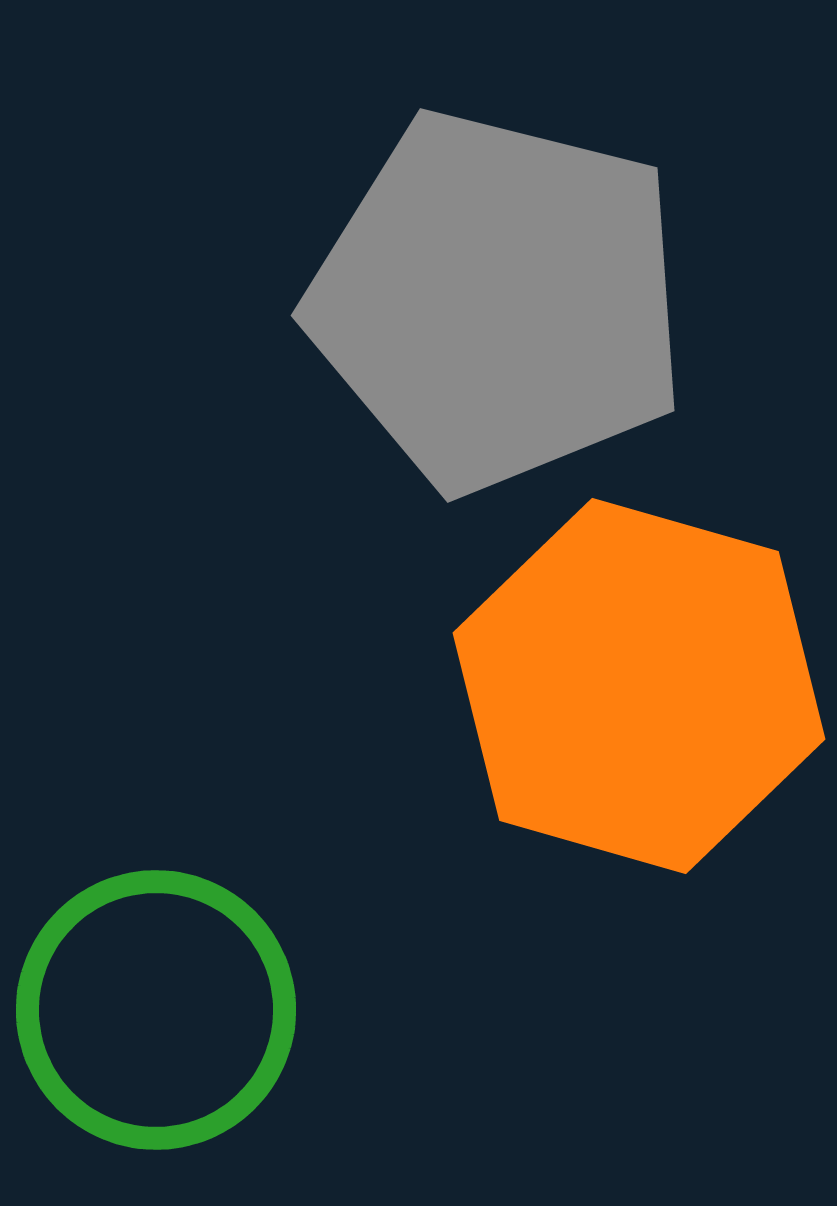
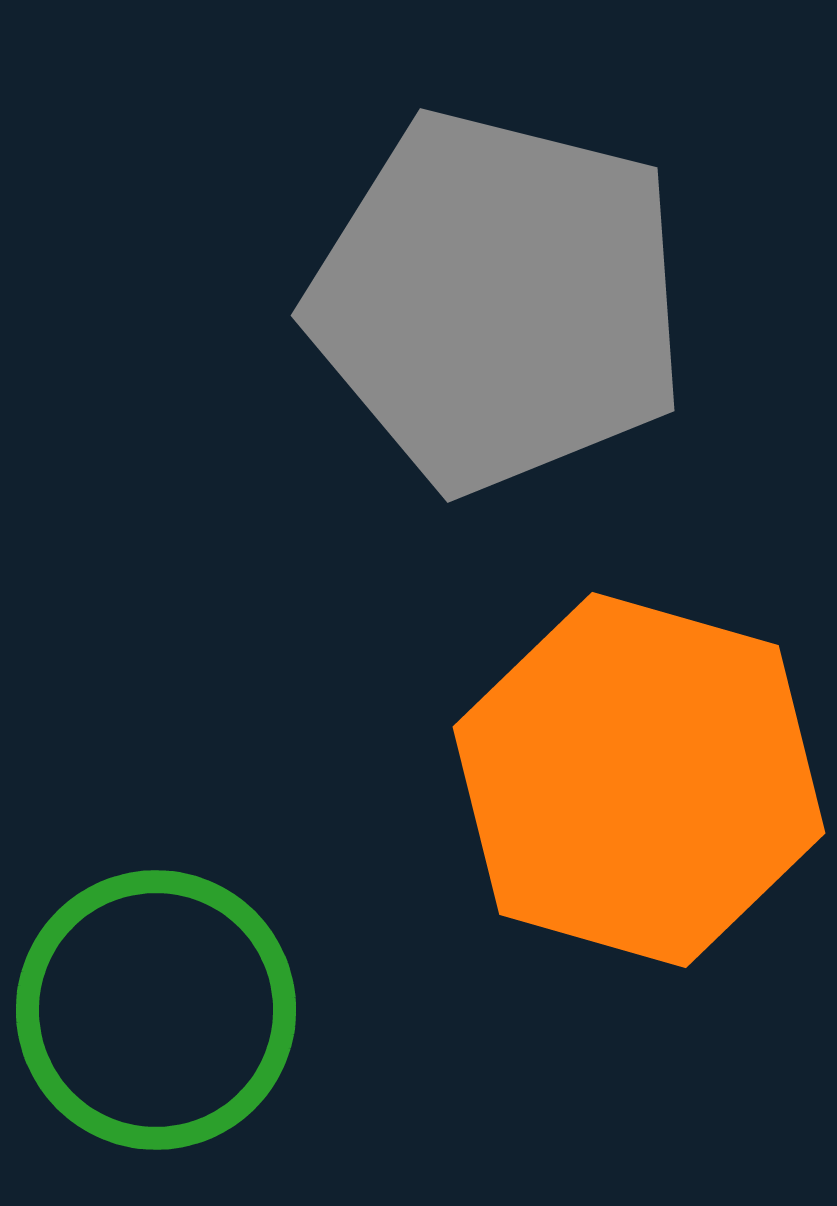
orange hexagon: moved 94 px down
